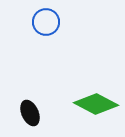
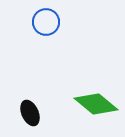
green diamond: rotated 12 degrees clockwise
